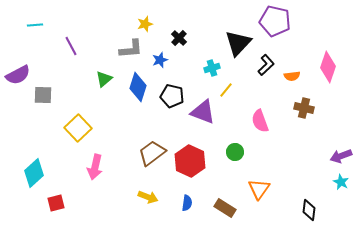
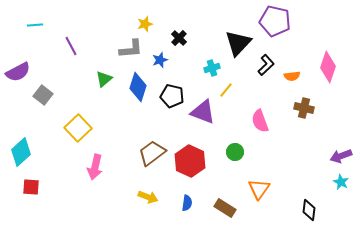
purple semicircle: moved 3 px up
gray square: rotated 36 degrees clockwise
cyan diamond: moved 13 px left, 21 px up
red square: moved 25 px left, 16 px up; rotated 18 degrees clockwise
